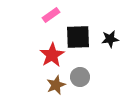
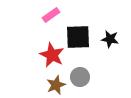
black star: rotated 18 degrees clockwise
red star: rotated 15 degrees counterclockwise
